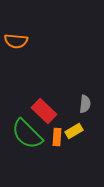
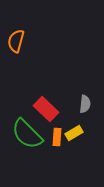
orange semicircle: rotated 100 degrees clockwise
red rectangle: moved 2 px right, 2 px up
yellow rectangle: moved 2 px down
